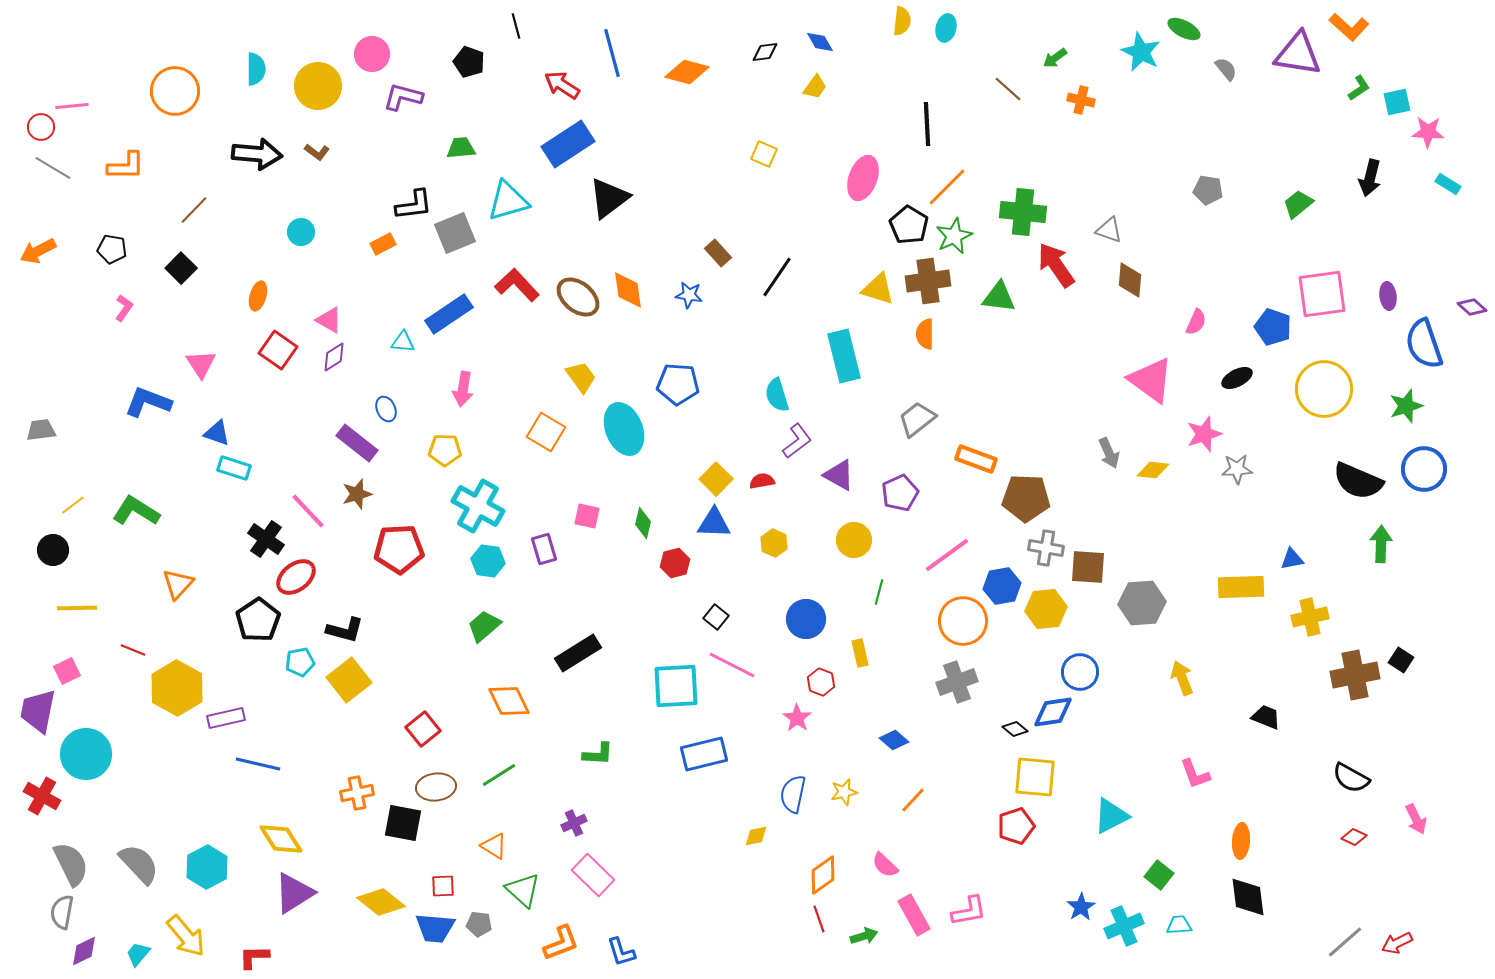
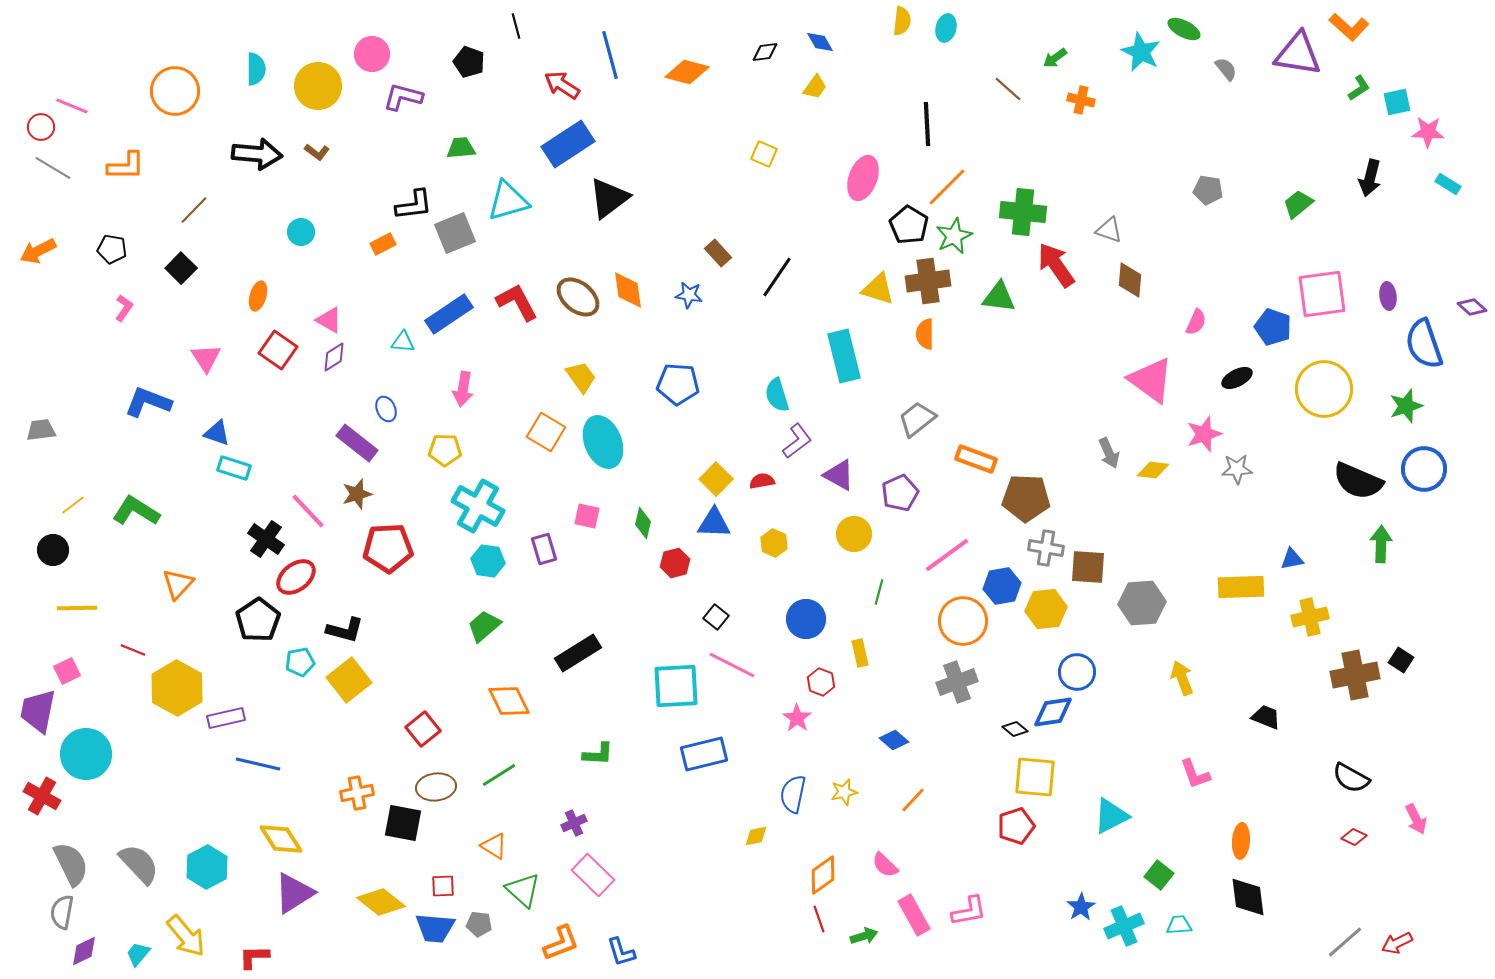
blue line at (612, 53): moved 2 px left, 2 px down
pink line at (72, 106): rotated 28 degrees clockwise
red L-shape at (517, 285): moved 17 px down; rotated 15 degrees clockwise
pink triangle at (201, 364): moved 5 px right, 6 px up
cyan ellipse at (624, 429): moved 21 px left, 13 px down
yellow circle at (854, 540): moved 6 px up
red pentagon at (399, 549): moved 11 px left, 1 px up
blue circle at (1080, 672): moved 3 px left
